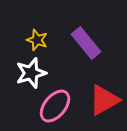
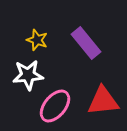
white star: moved 3 px left, 2 px down; rotated 12 degrees clockwise
red triangle: moved 1 px left, 1 px down; rotated 24 degrees clockwise
